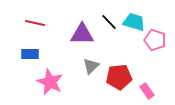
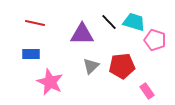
blue rectangle: moved 1 px right
red pentagon: moved 3 px right, 11 px up
